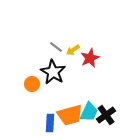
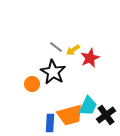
cyan trapezoid: moved 1 px left, 6 px up
